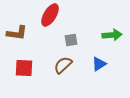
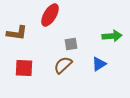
green arrow: moved 1 px down
gray square: moved 4 px down
